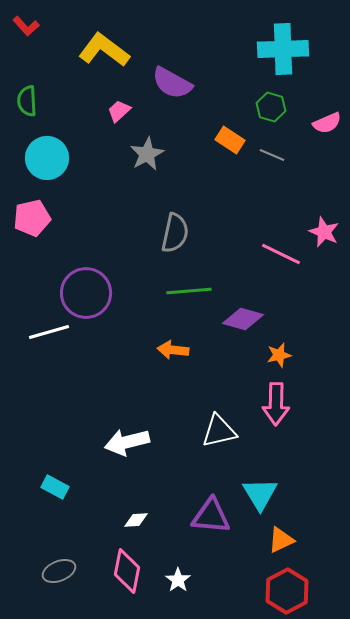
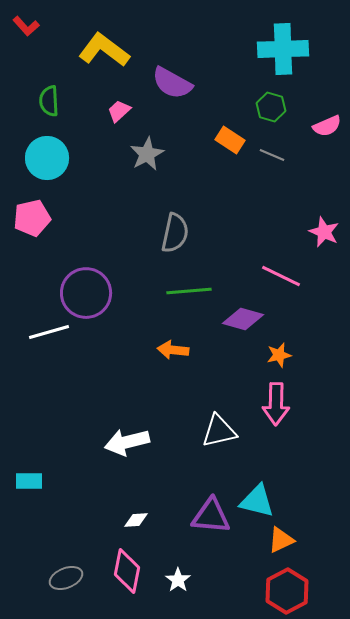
green semicircle: moved 22 px right
pink semicircle: moved 3 px down
pink line: moved 22 px down
cyan rectangle: moved 26 px left, 6 px up; rotated 28 degrees counterclockwise
cyan triangle: moved 3 px left, 7 px down; rotated 45 degrees counterclockwise
gray ellipse: moved 7 px right, 7 px down
